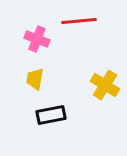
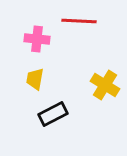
red line: rotated 8 degrees clockwise
pink cross: rotated 15 degrees counterclockwise
black rectangle: moved 2 px right, 1 px up; rotated 16 degrees counterclockwise
